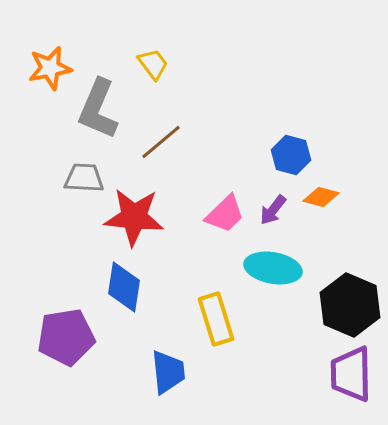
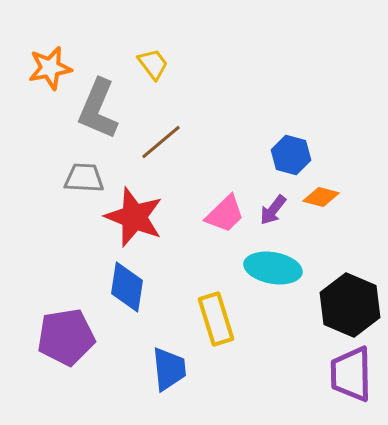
red star: rotated 16 degrees clockwise
blue diamond: moved 3 px right
blue trapezoid: moved 1 px right, 3 px up
